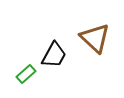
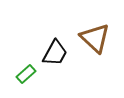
black trapezoid: moved 1 px right, 2 px up
